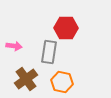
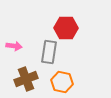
brown cross: rotated 15 degrees clockwise
